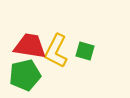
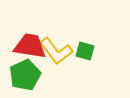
yellow L-shape: rotated 64 degrees counterclockwise
green pentagon: rotated 12 degrees counterclockwise
